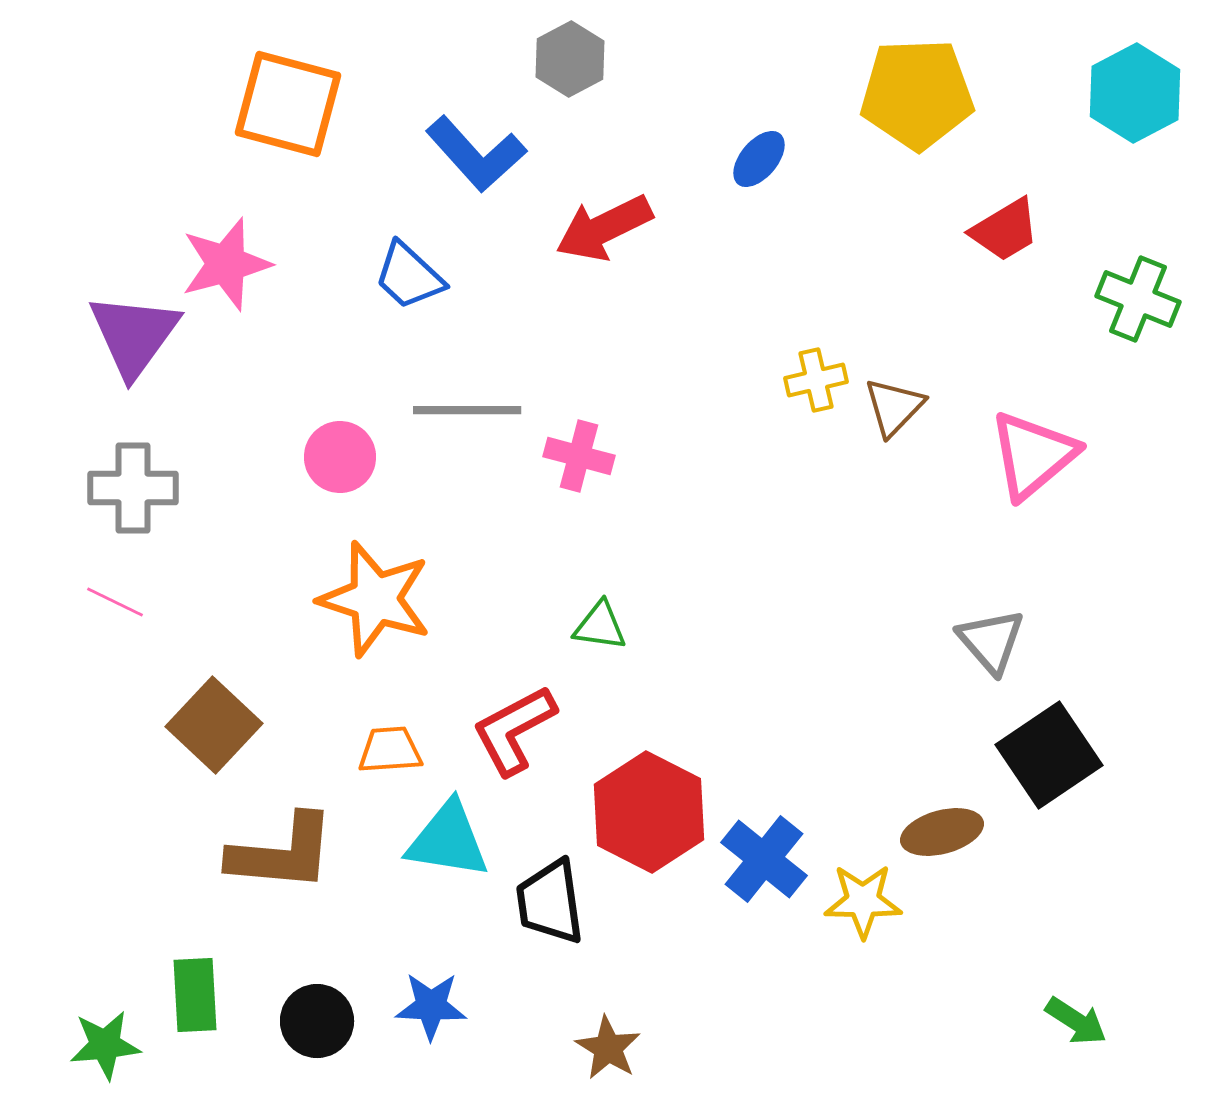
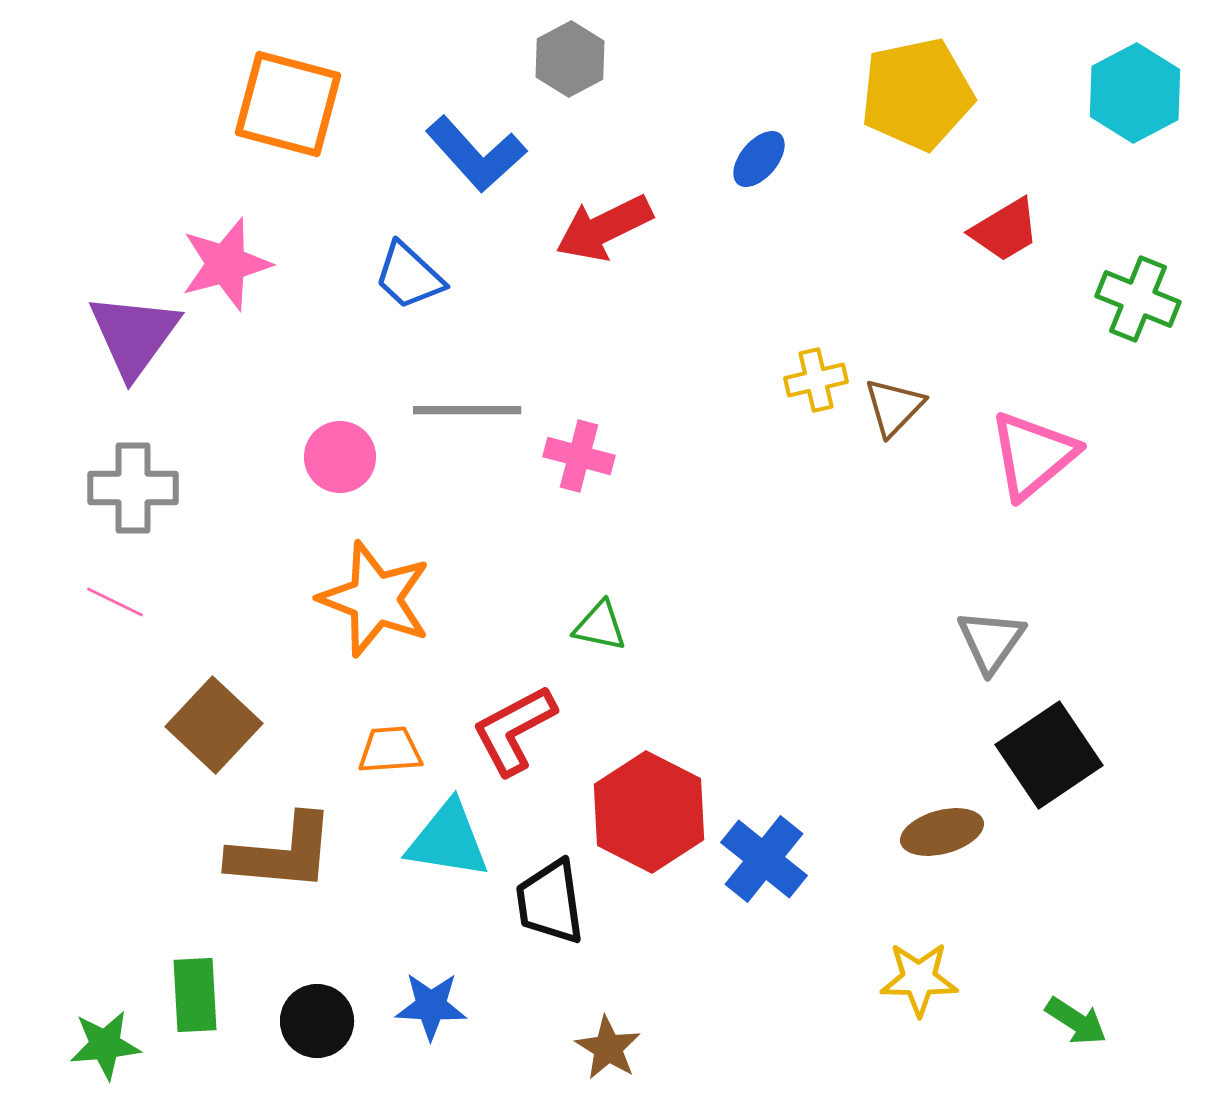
yellow pentagon: rotated 10 degrees counterclockwise
orange star: rotated 3 degrees clockwise
green triangle: rotated 4 degrees clockwise
gray triangle: rotated 16 degrees clockwise
yellow star: moved 56 px right, 78 px down
